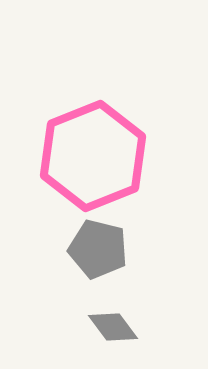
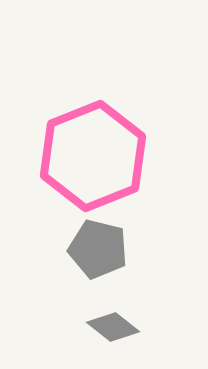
gray diamond: rotated 15 degrees counterclockwise
